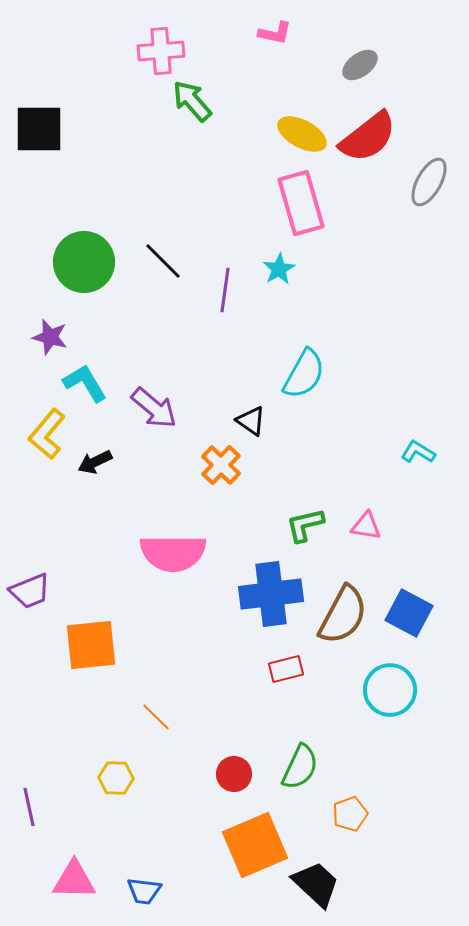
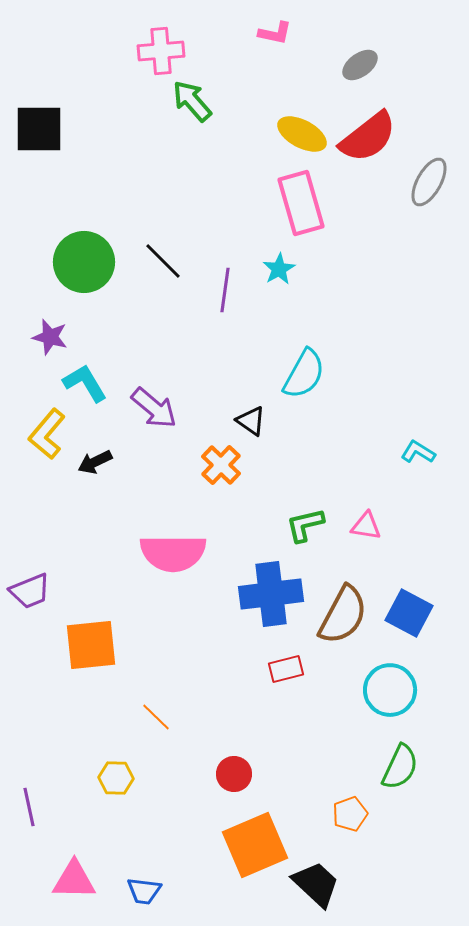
green semicircle at (300, 767): moved 100 px right
